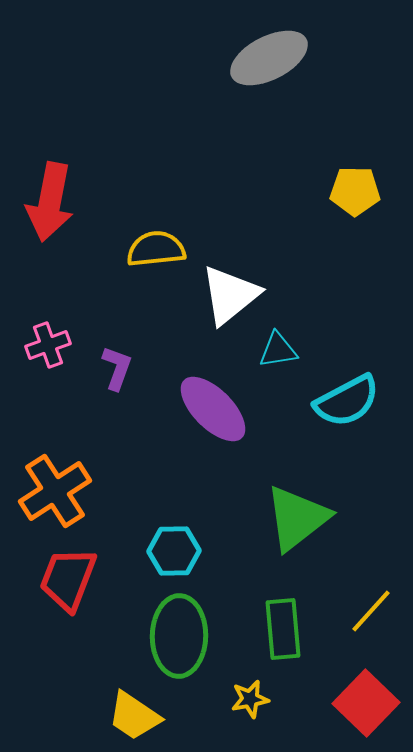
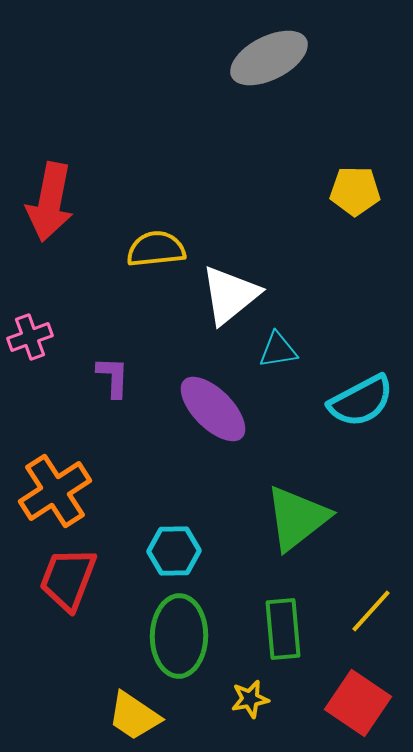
pink cross: moved 18 px left, 8 px up
purple L-shape: moved 4 px left, 9 px down; rotated 18 degrees counterclockwise
cyan semicircle: moved 14 px right
red square: moved 8 px left; rotated 10 degrees counterclockwise
